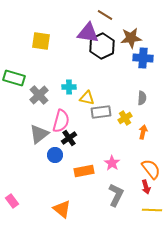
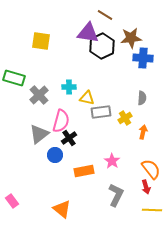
pink star: moved 2 px up
